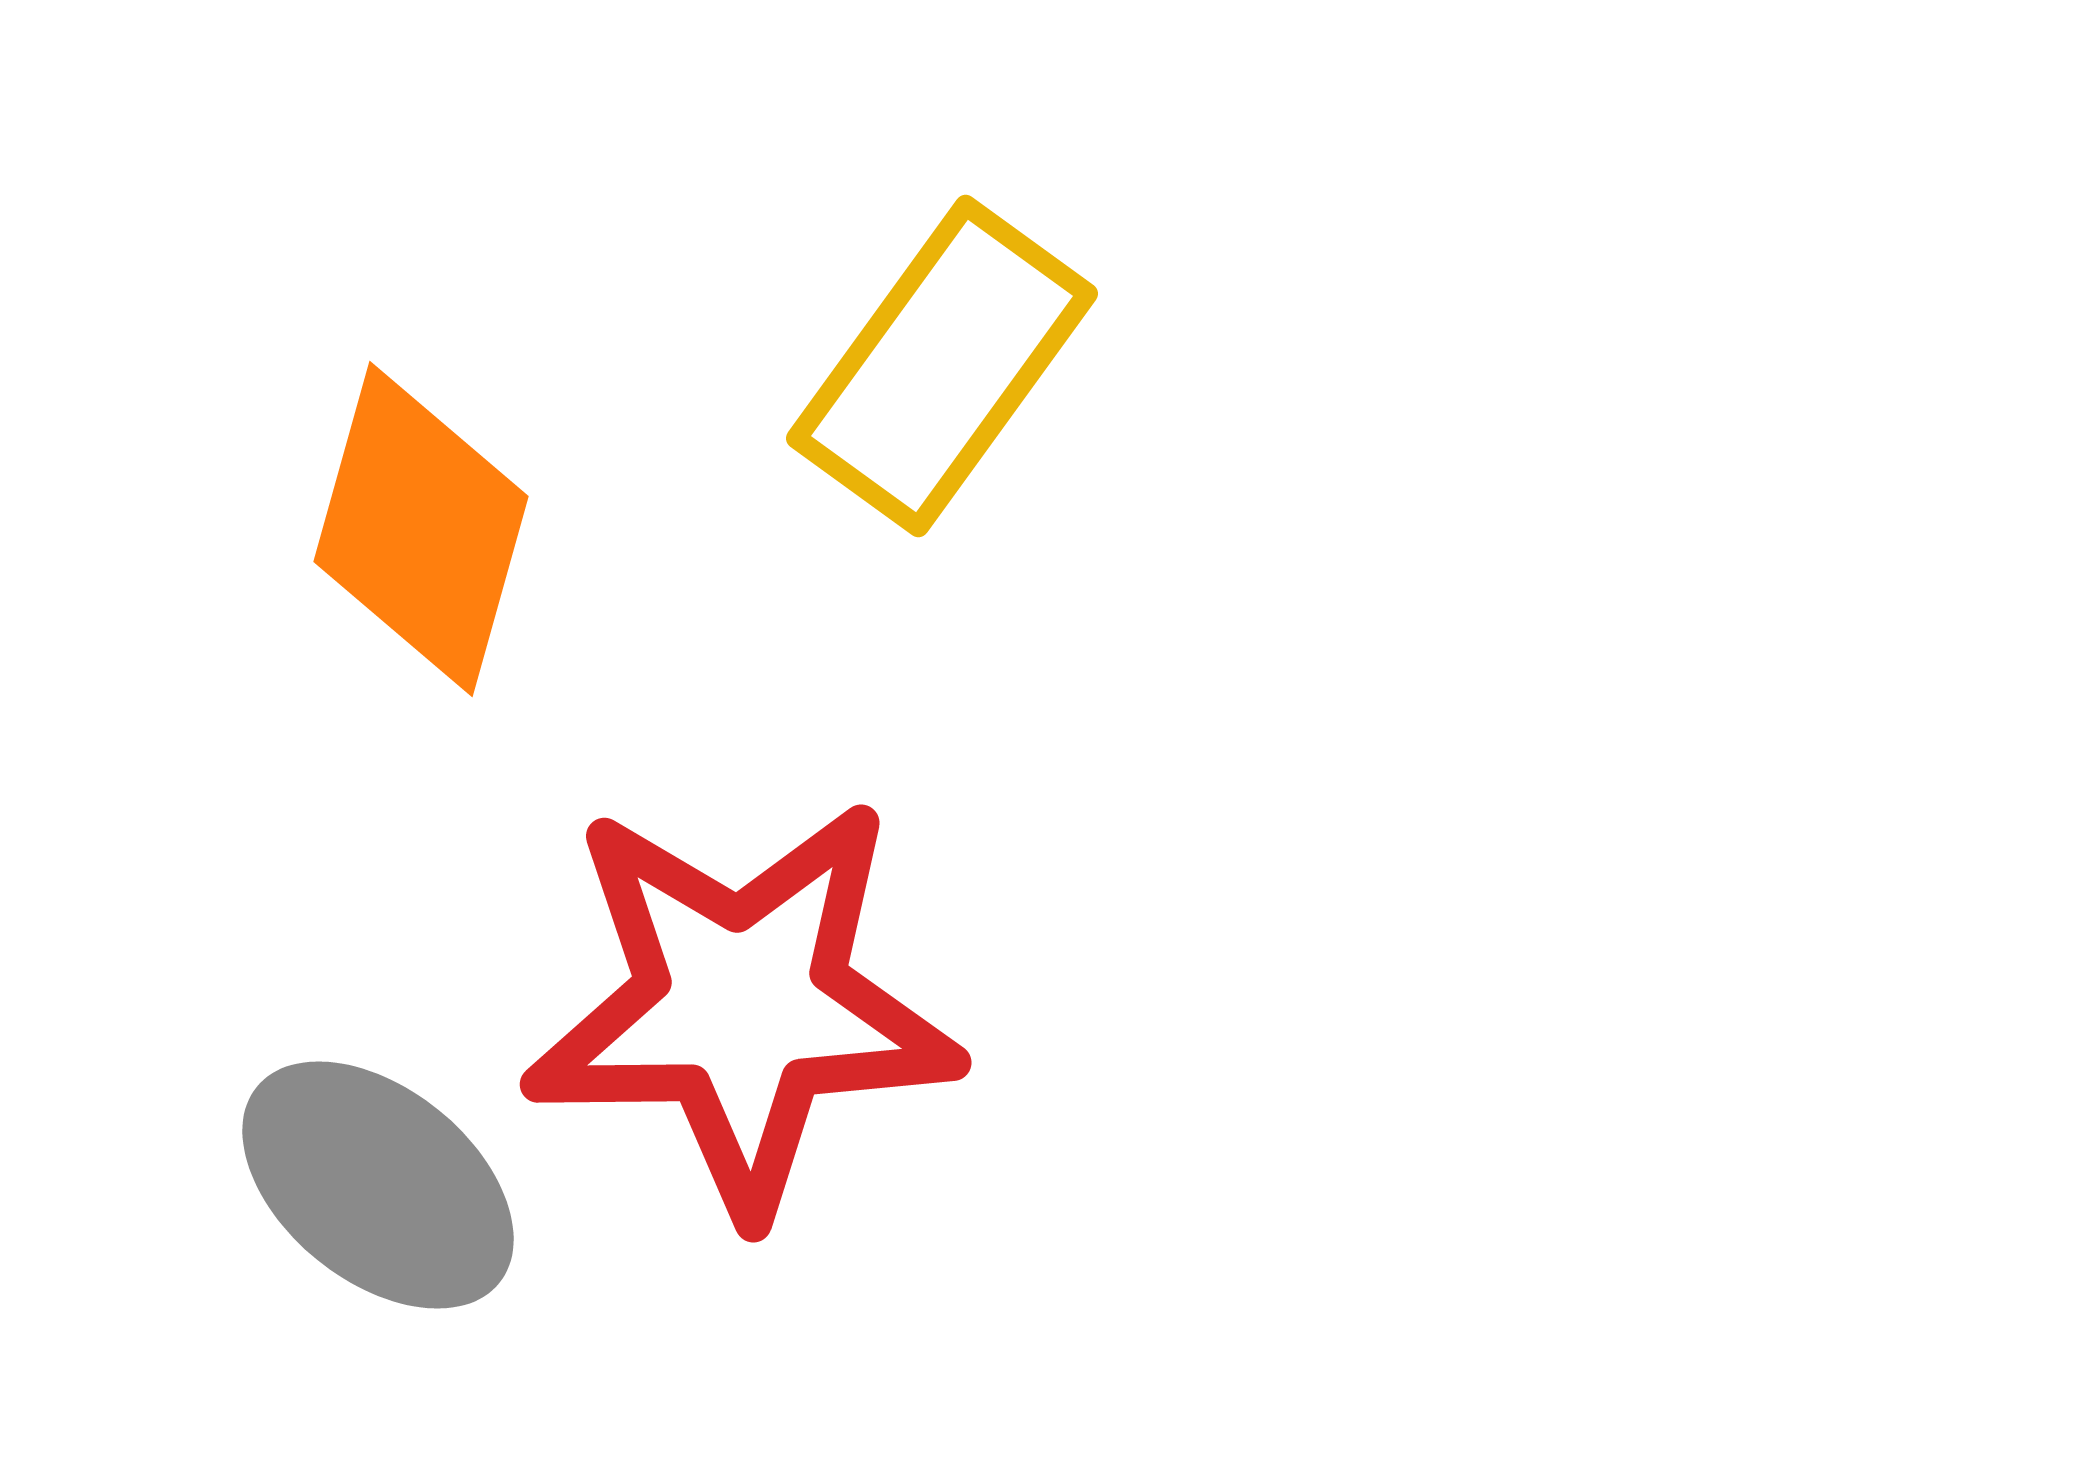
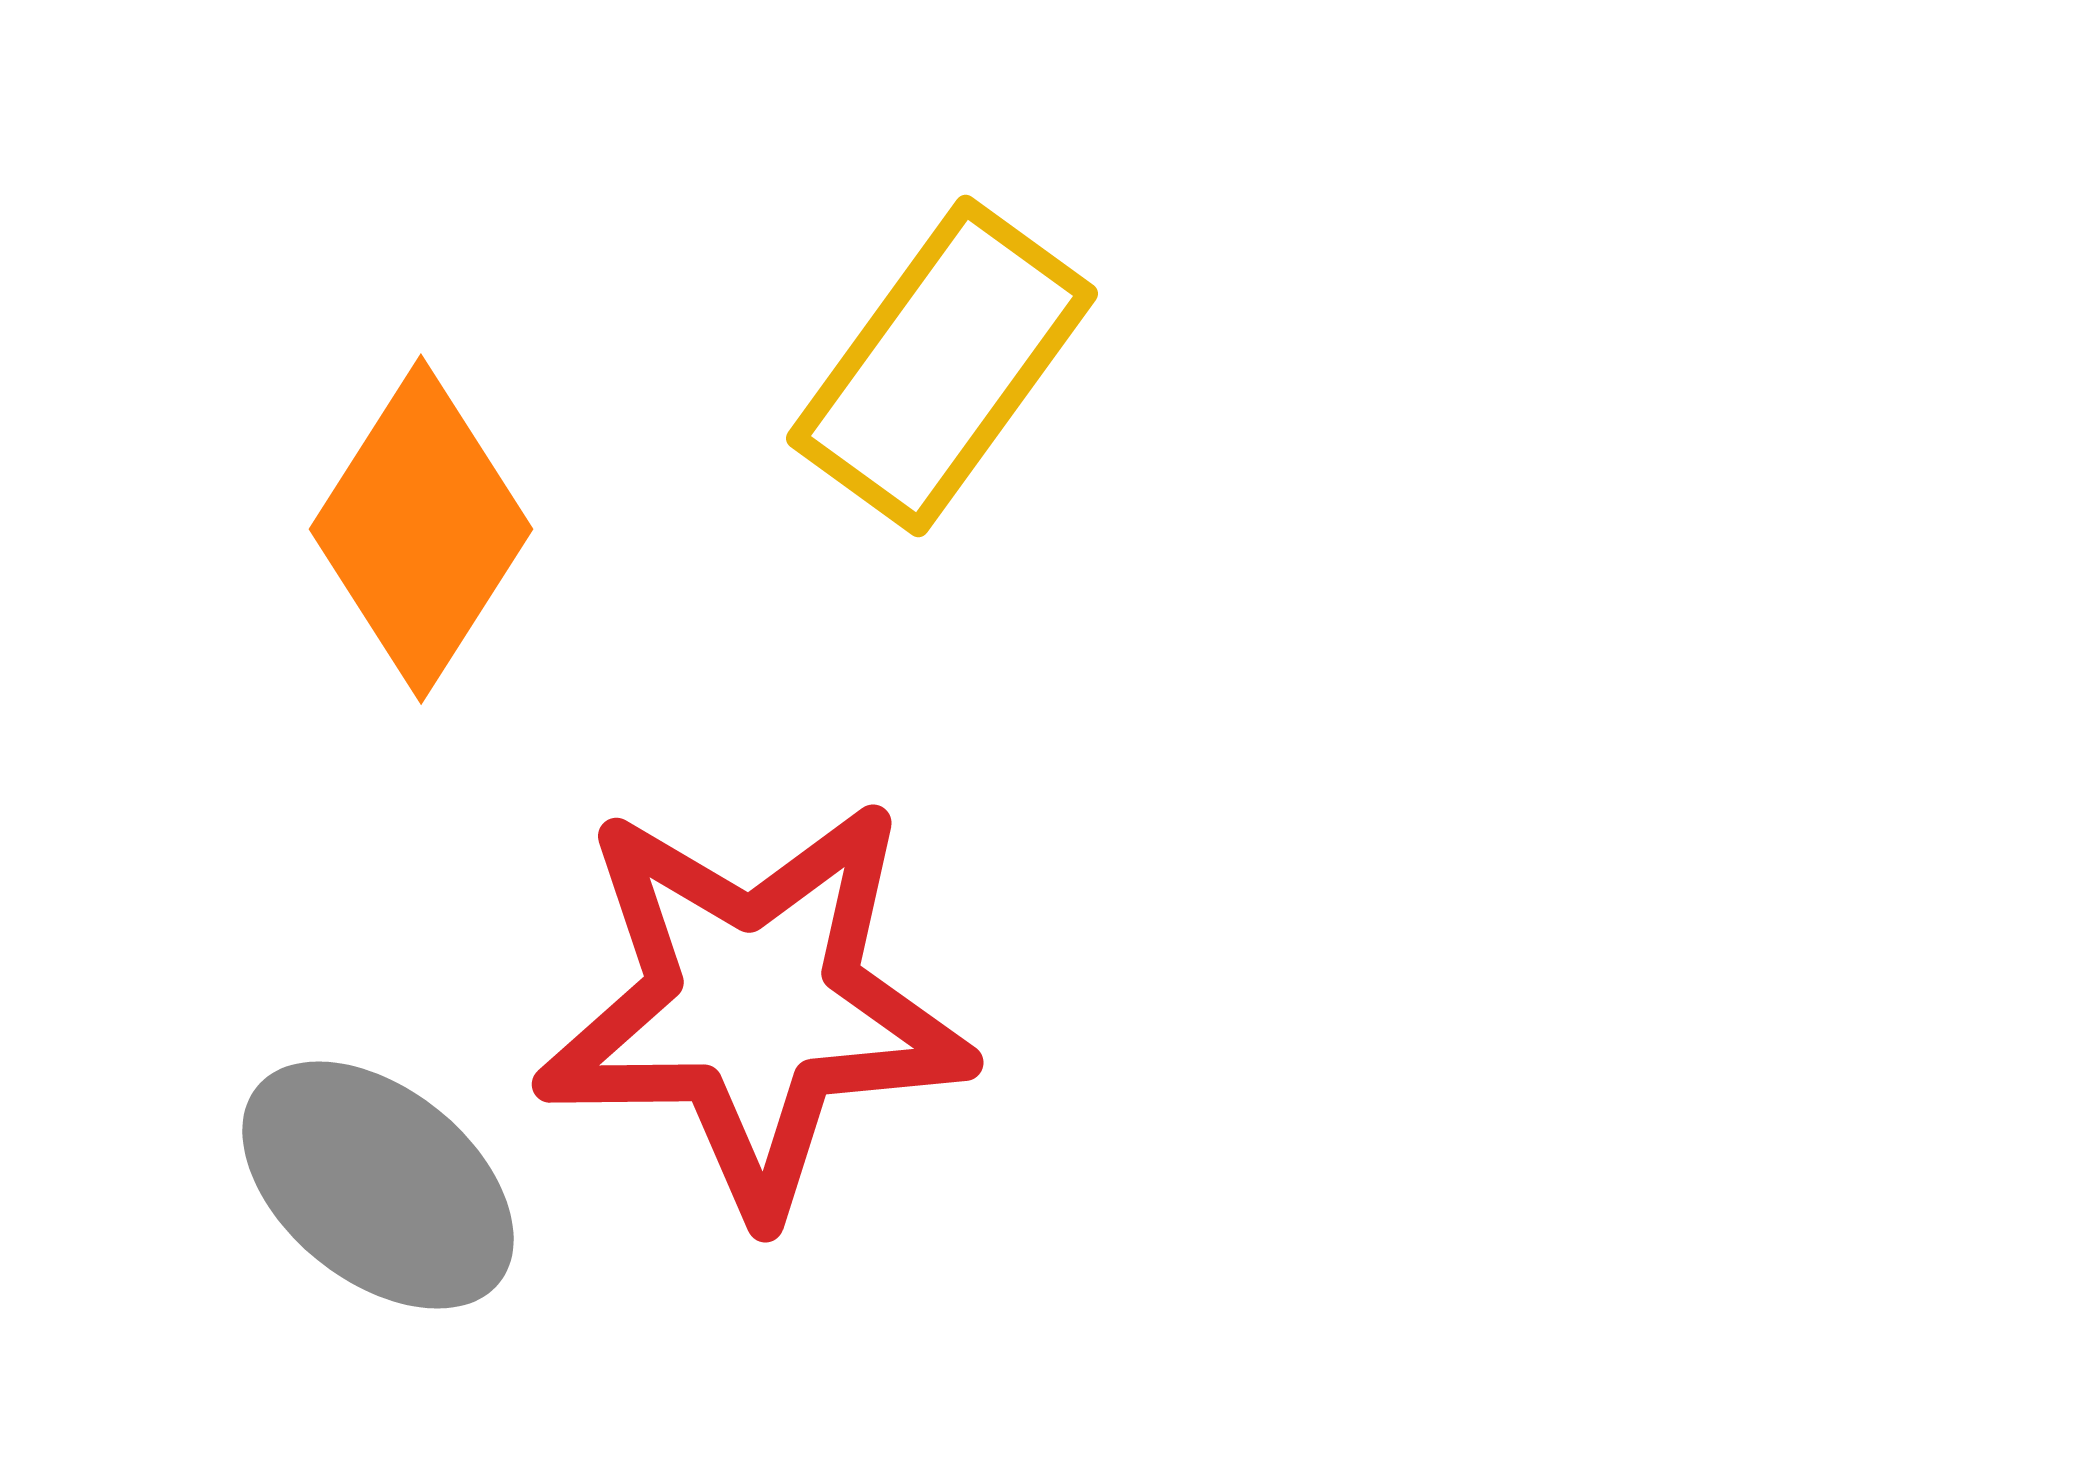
orange diamond: rotated 17 degrees clockwise
red star: moved 12 px right
